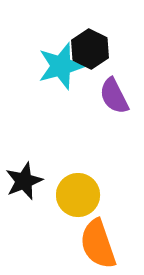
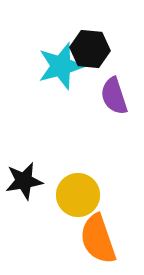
black hexagon: rotated 21 degrees counterclockwise
purple semicircle: rotated 9 degrees clockwise
black star: rotated 12 degrees clockwise
orange semicircle: moved 5 px up
